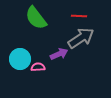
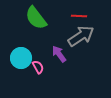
gray arrow: moved 2 px up
purple arrow: rotated 102 degrees counterclockwise
cyan circle: moved 1 px right, 1 px up
pink semicircle: rotated 64 degrees clockwise
